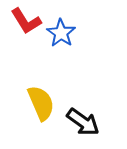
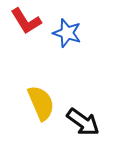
blue star: moved 6 px right; rotated 16 degrees counterclockwise
